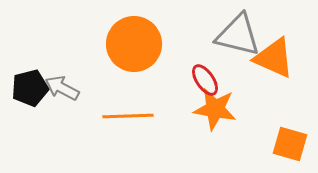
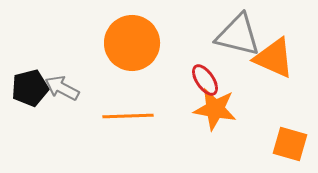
orange circle: moved 2 px left, 1 px up
